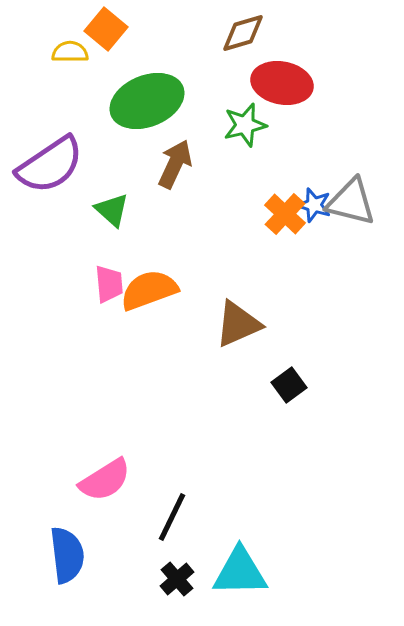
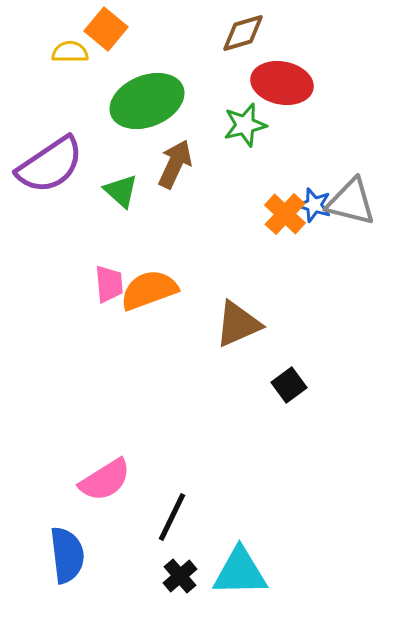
green triangle: moved 9 px right, 19 px up
black cross: moved 3 px right, 3 px up
